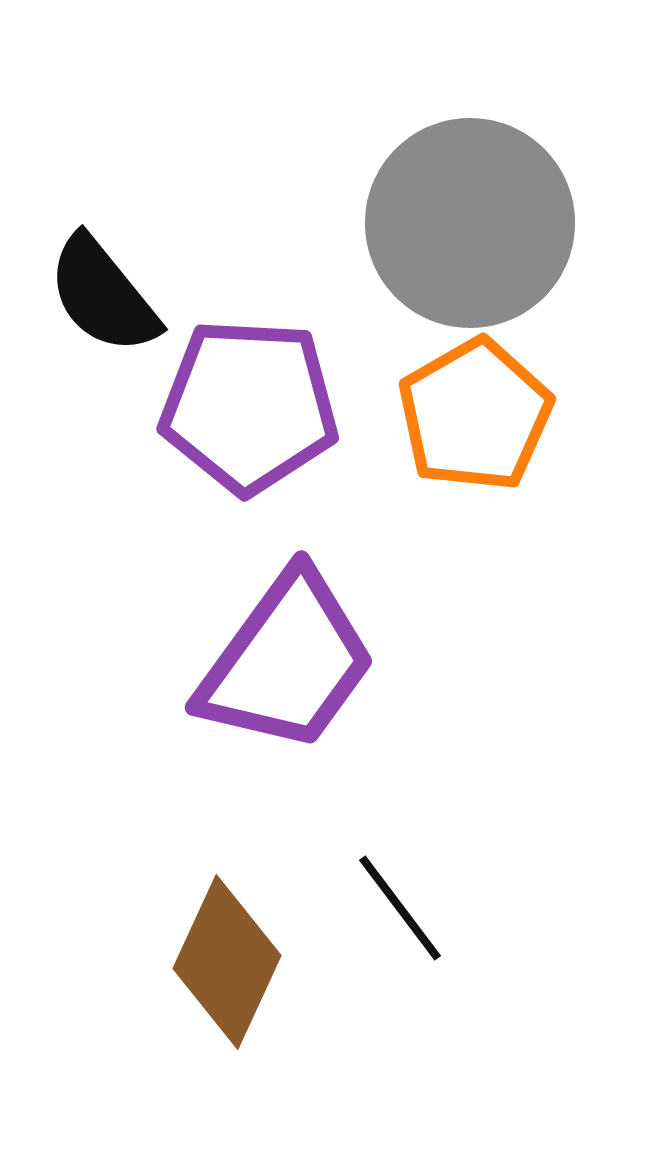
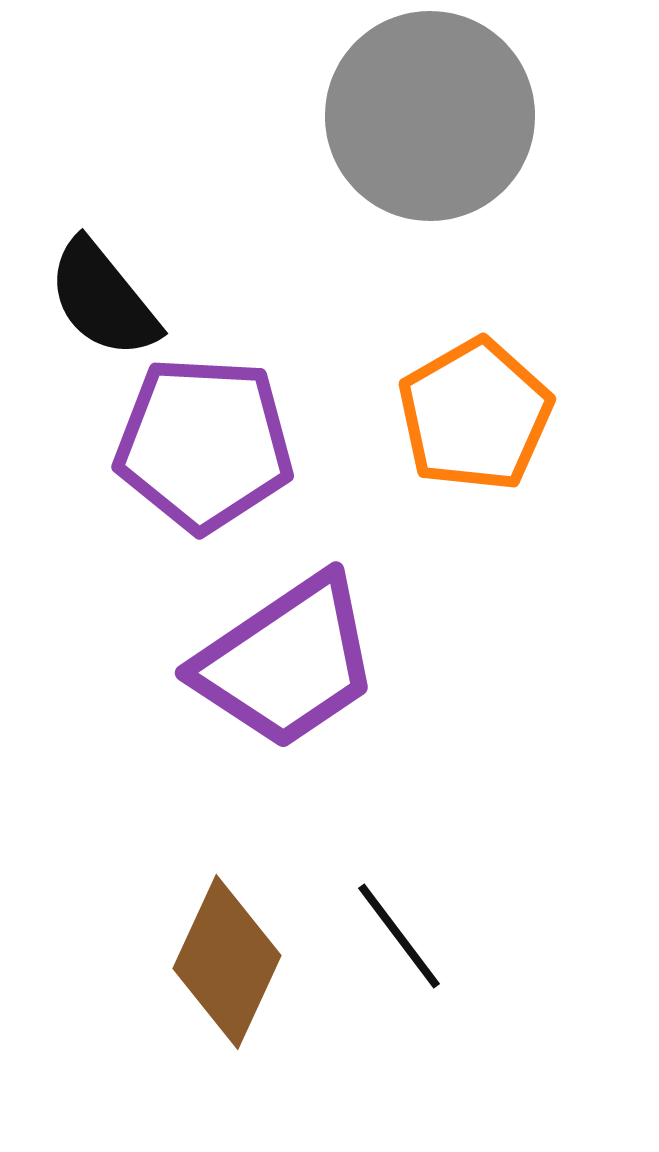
gray circle: moved 40 px left, 107 px up
black semicircle: moved 4 px down
purple pentagon: moved 45 px left, 38 px down
purple trapezoid: rotated 20 degrees clockwise
black line: moved 1 px left, 28 px down
